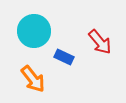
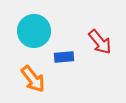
blue rectangle: rotated 30 degrees counterclockwise
